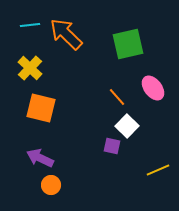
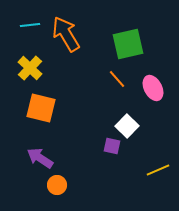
orange arrow: rotated 15 degrees clockwise
pink ellipse: rotated 10 degrees clockwise
orange line: moved 18 px up
purple arrow: rotated 8 degrees clockwise
orange circle: moved 6 px right
